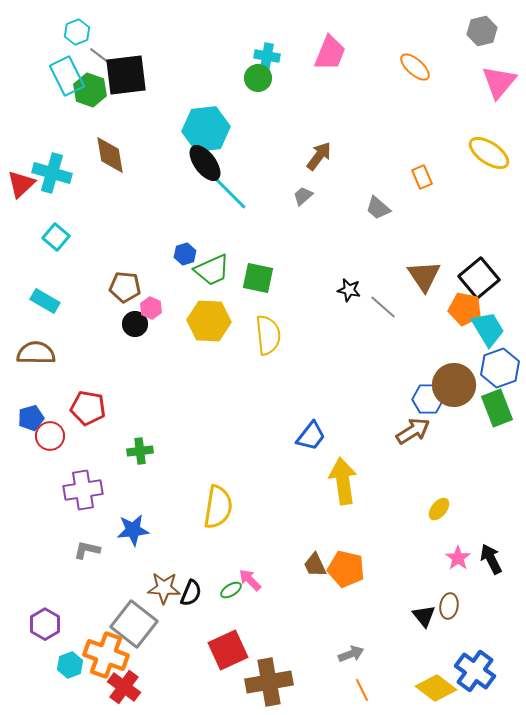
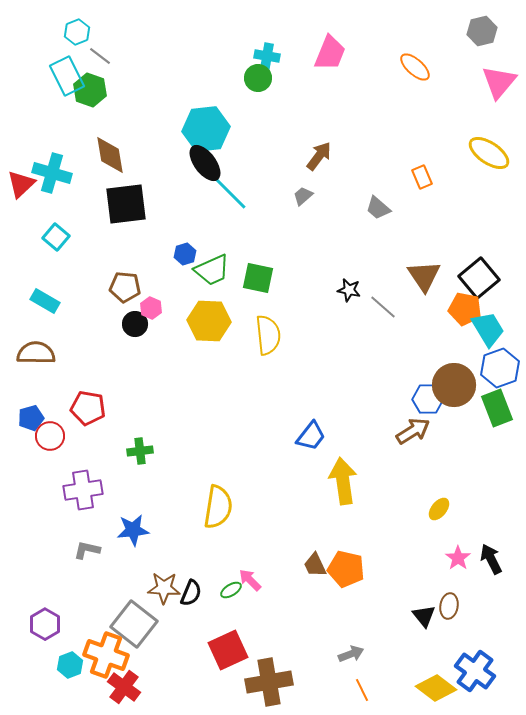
black square at (126, 75): moved 129 px down
